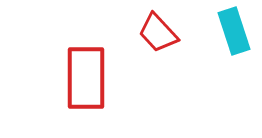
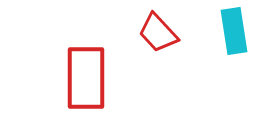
cyan rectangle: rotated 9 degrees clockwise
